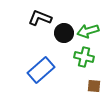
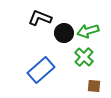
green cross: rotated 30 degrees clockwise
